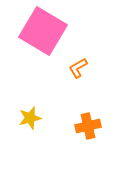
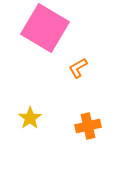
pink square: moved 2 px right, 3 px up
yellow star: rotated 20 degrees counterclockwise
